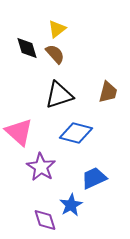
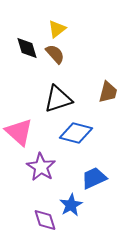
black triangle: moved 1 px left, 4 px down
